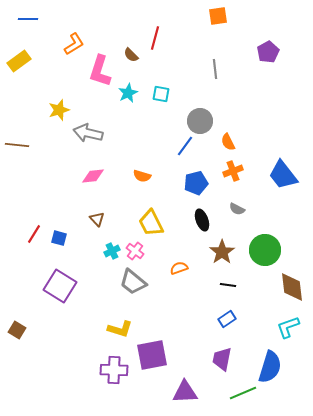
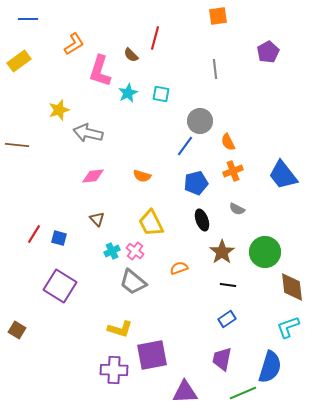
green circle at (265, 250): moved 2 px down
